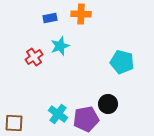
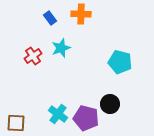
blue rectangle: rotated 64 degrees clockwise
cyan star: moved 1 px right, 2 px down
red cross: moved 1 px left, 1 px up
cyan pentagon: moved 2 px left
black circle: moved 2 px right
purple pentagon: moved 1 px up; rotated 25 degrees clockwise
brown square: moved 2 px right
